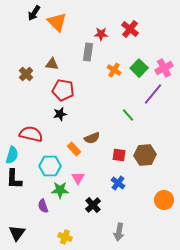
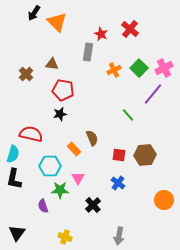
red star: rotated 24 degrees clockwise
orange cross: rotated 32 degrees clockwise
brown semicircle: rotated 91 degrees counterclockwise
cyan semicircle: moved 1 px right, 1 px up
black L-shape: rotated 10 degrees clockwise
gray arrow: moved 4 px down
